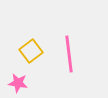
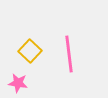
yellow square: moved 1 px left; rotated 10 degrees counterclockwise
